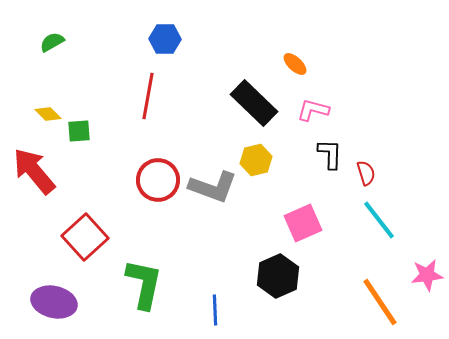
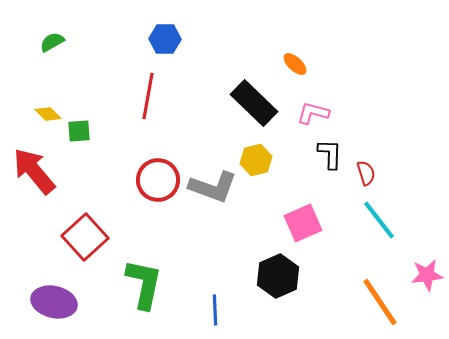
pink L-shape: moved 3 px down
